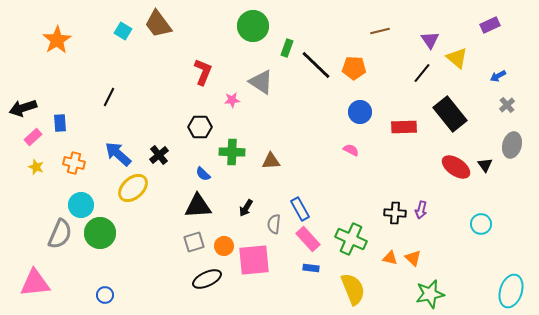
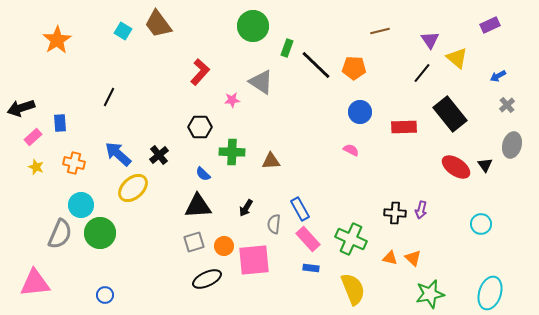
red L-shape at (203, 72): moved 3 px left; rotated 20 degrees clockwise
black arrow at (23, 108): moved 2 px left
cyan ellipse at (511, 291): moved 21 px left, 2 px down
